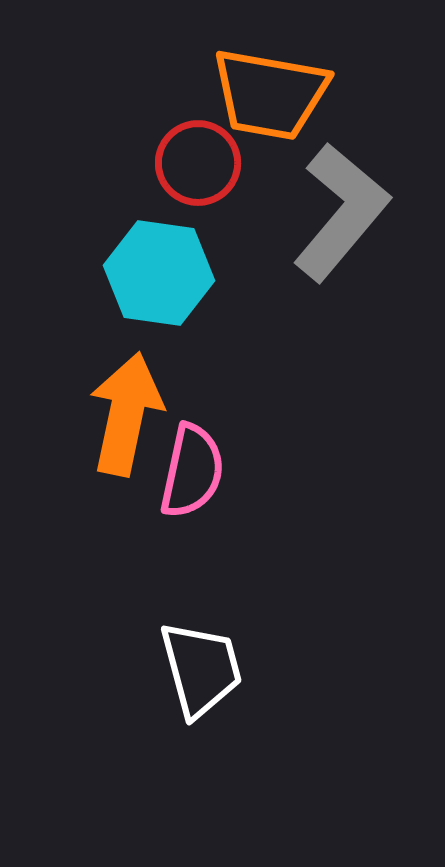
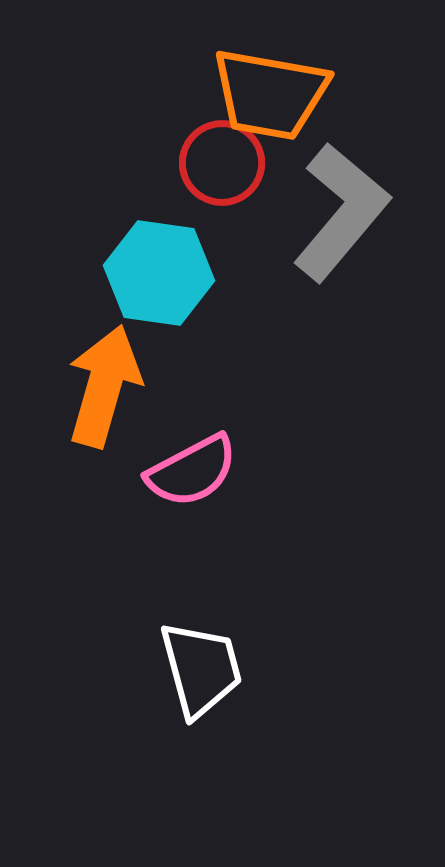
red circle: moved 24 px right
orange arrow: moved 22 px left, 28 px up; rotated 4 degrees clockwise
pink semicircle: rotated 50 degrees clockwise
